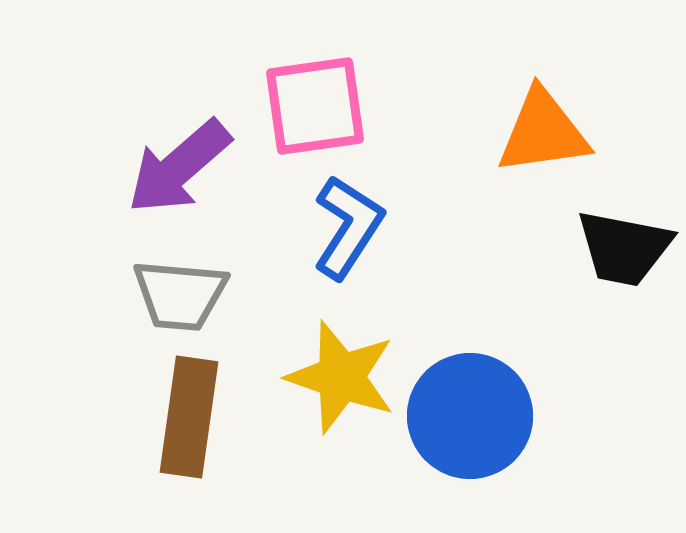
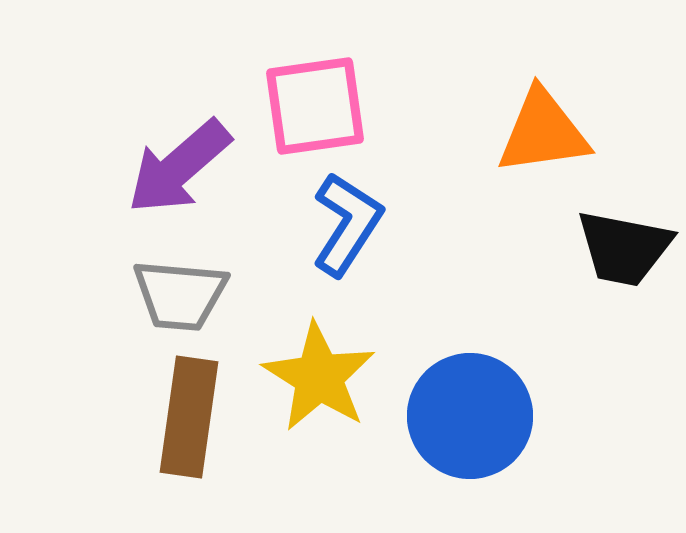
blue L-shape: moved 1 px left, 3 px up
yellow star: moved 22 px left; rotated 13 degrees clockwise
